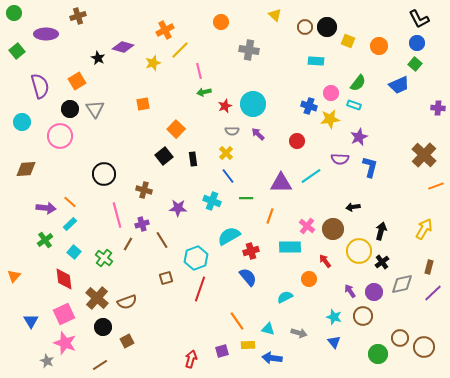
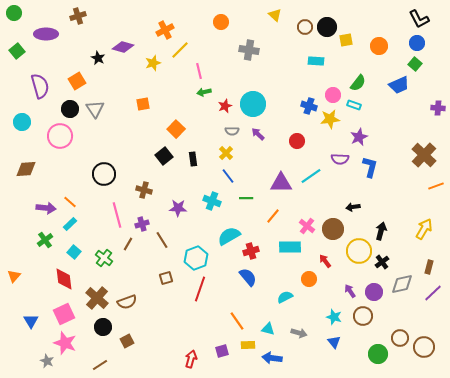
yellow square at (348, 41): moved 2 px left, 1 px up; rotated 32 degrees counterclockwise
pink circle at (331, 93): moved 2 px right, 2 px down
orange line at (270, 216): moved 3 px right; rotated 21 degrees clockwise
